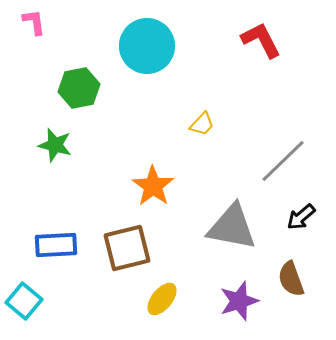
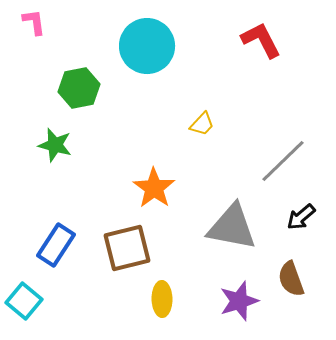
orange star: moved 1 px right, 2 px down
blue rectangle: rotated 54 degrees counterclockwise
yellow ellipse: rotated 40 degrees counterclockwise
